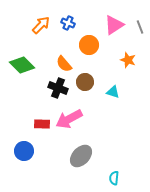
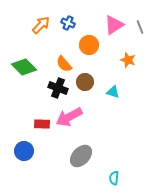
green diamond: moved 2 px right, 2 px down
pink arrow: moved 2 px up
